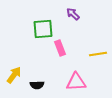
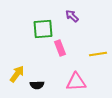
purple arrow: moved 1 px left, 2 px down
yellow arrow: moved 3 px right, 1 px up
